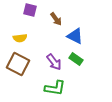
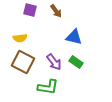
brown arrow: moved 8 px up
blue triangle: moved 1 px left, 1 px down; rotated 12 degrees counterclockwise
green rectangle: moved 3 px down
brown square: moved 5 px right, 2 px up
green L-shape: moved 7 px left, 1 px up
